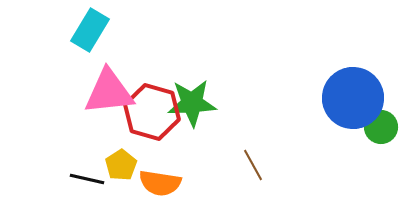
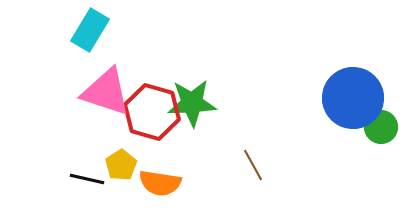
pink triangle: moved 3 px left; rotated 24 degrees clockwise
